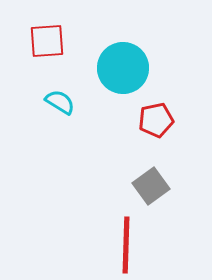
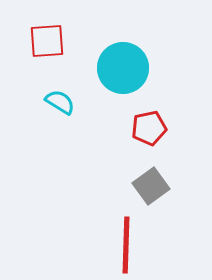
red pentagon: moved 7 px left, 8 px down
